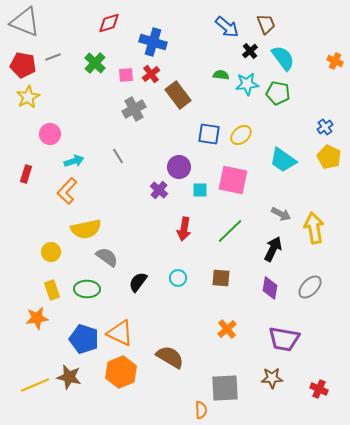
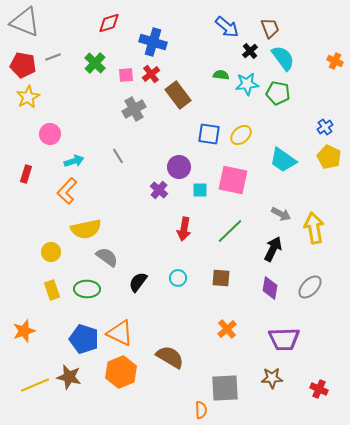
brown trapezoid at (266, 24): moved 4 px right, 4 px down
orange star at (37, 318): moved 13 px left, 13 px down; rotated 10 degrees counterclockwise
purple trapezoid at (284, 339): rotated 12 degrees counterclockwise
